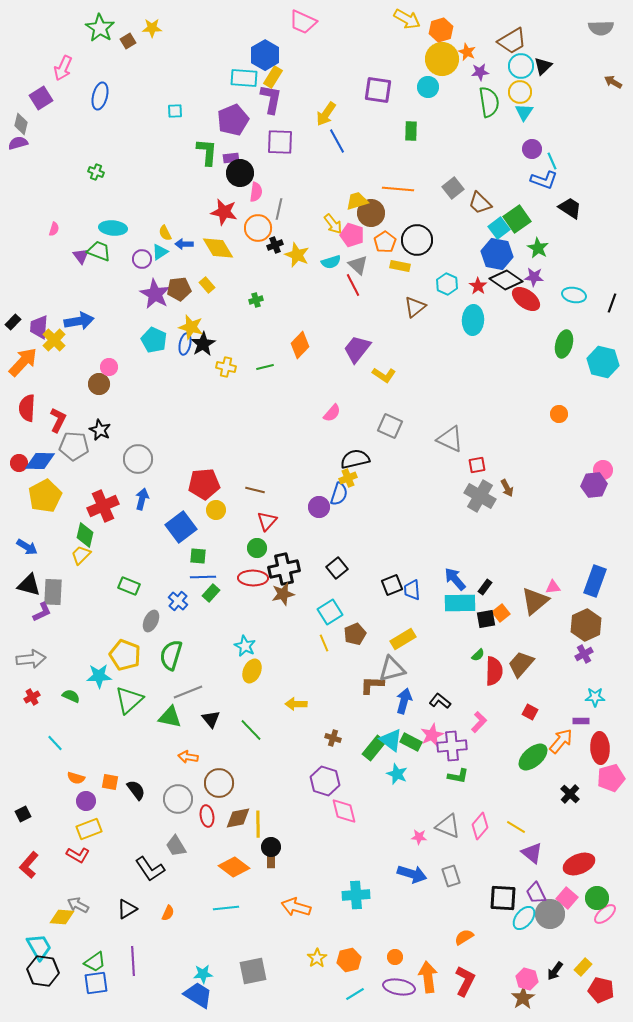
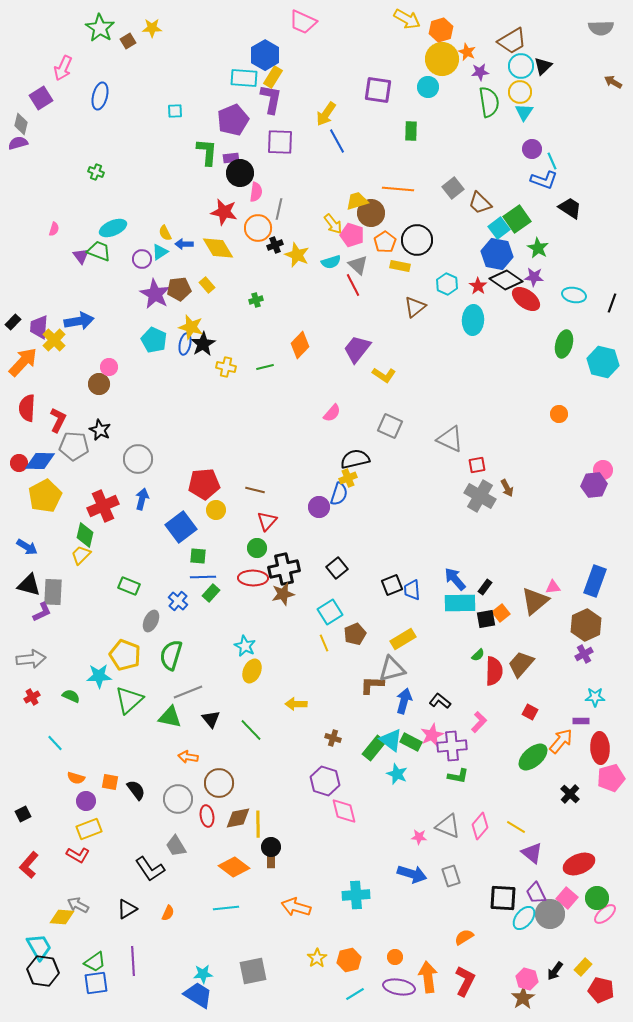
cyan ellipse at (113, 228): rotated 28 degrees counterclockwise
